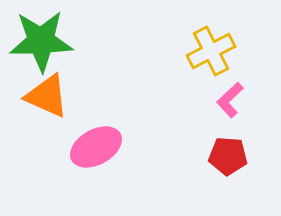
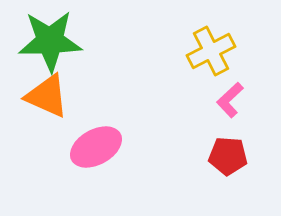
green star: moved 9 px right
